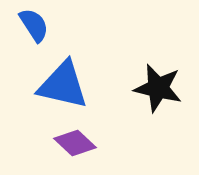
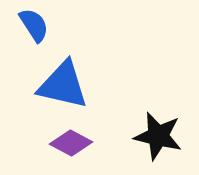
black star: moved 48 px down
purple diamond: moved 4 px left; rotated 15 degrees counterclockwise
